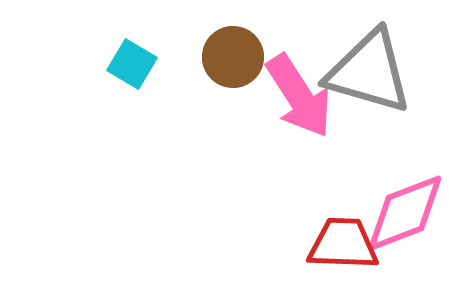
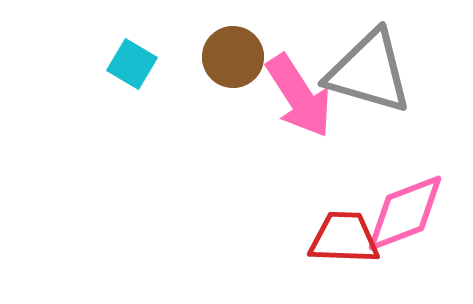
red trapezoid: moved 1 px right, 6 px up
